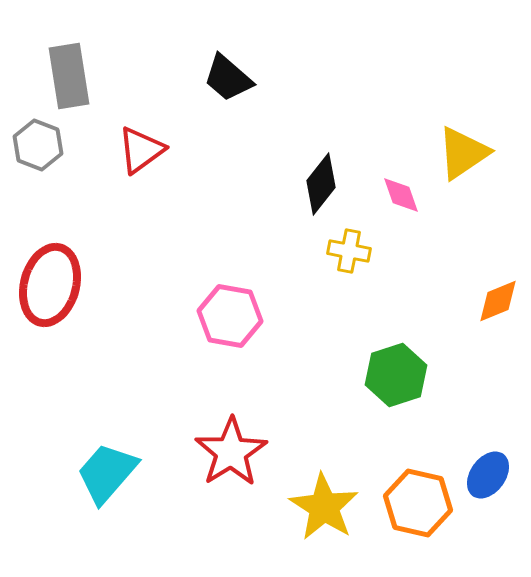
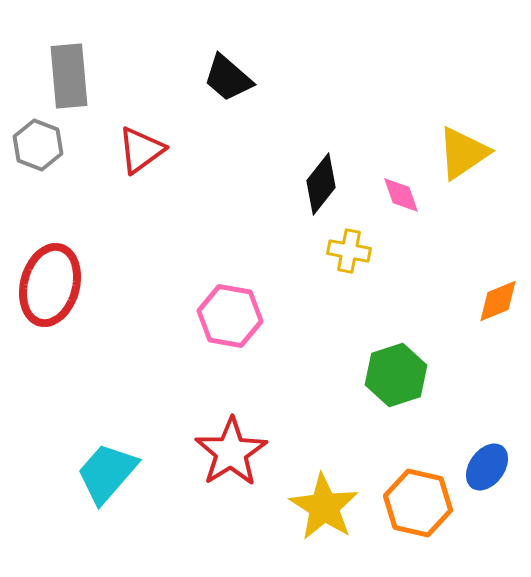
gray rectangle: rotated 4 degrees clockwise
blue ellipse: moved 1 px left, 8 px up
